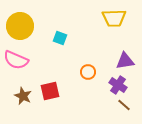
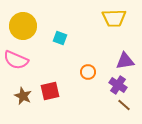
yellow circle: moved 3 px right
